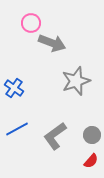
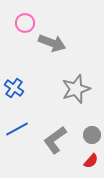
pink circle: moved 6 px left
gray star: moved 8 px down
gray L-shape: moved 4 px down
